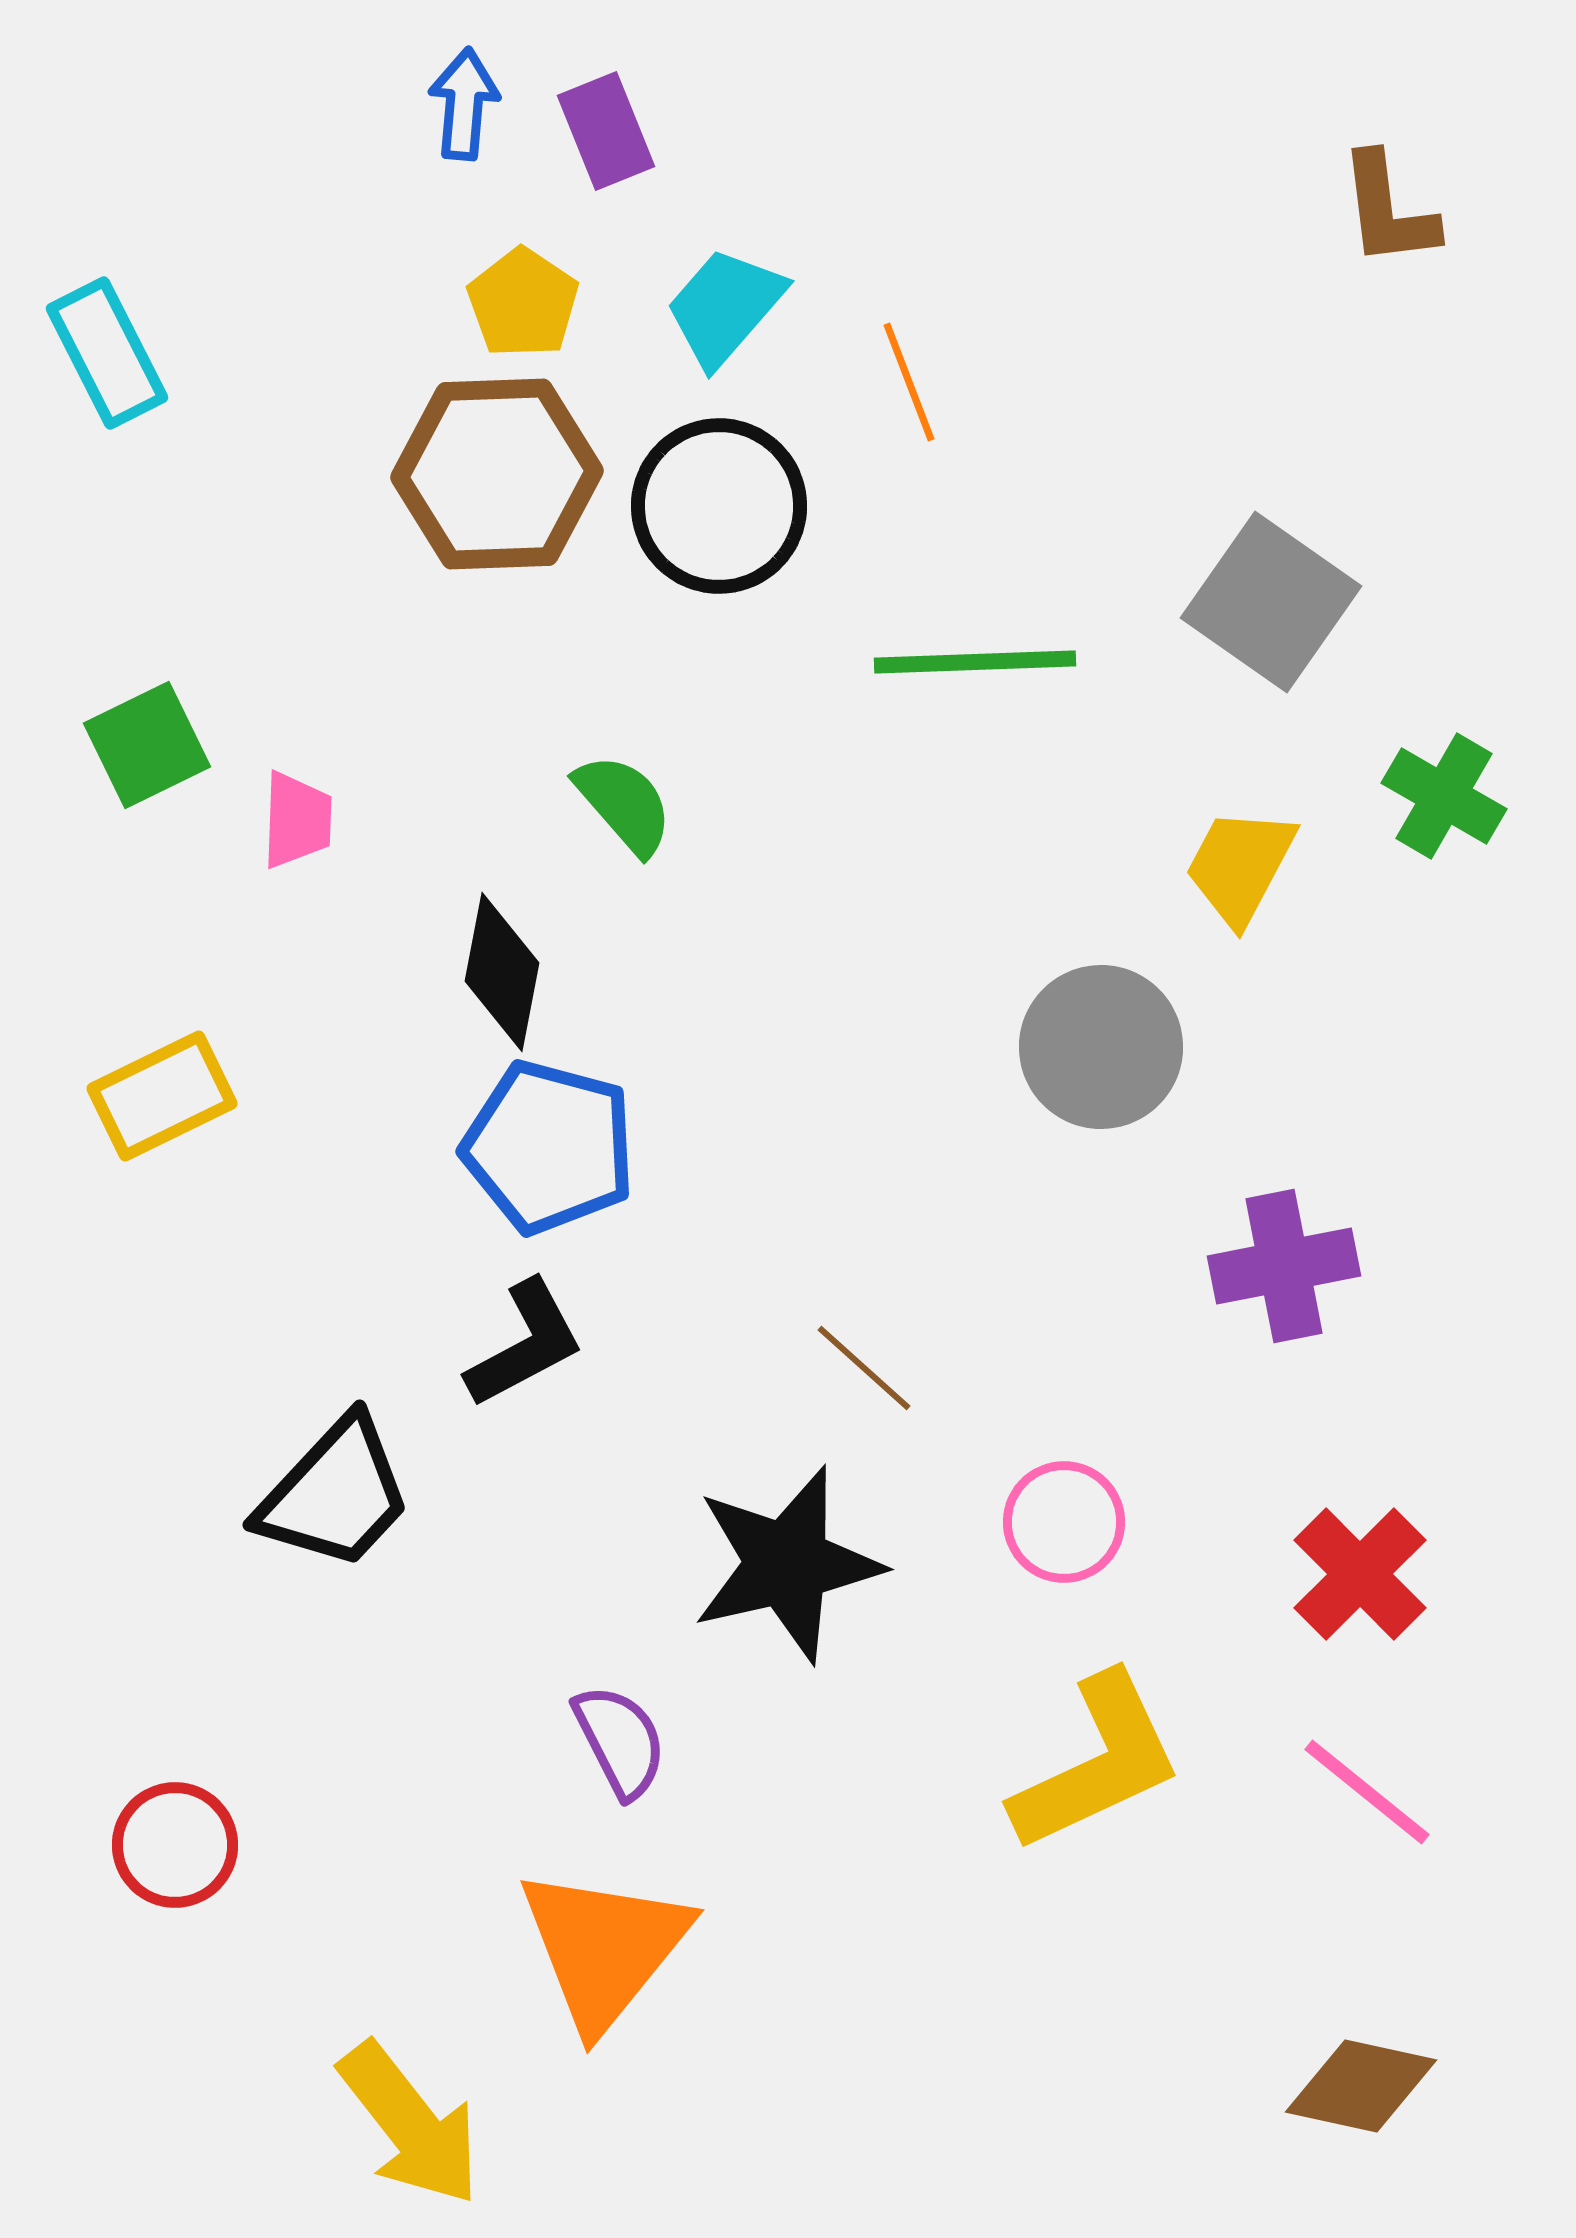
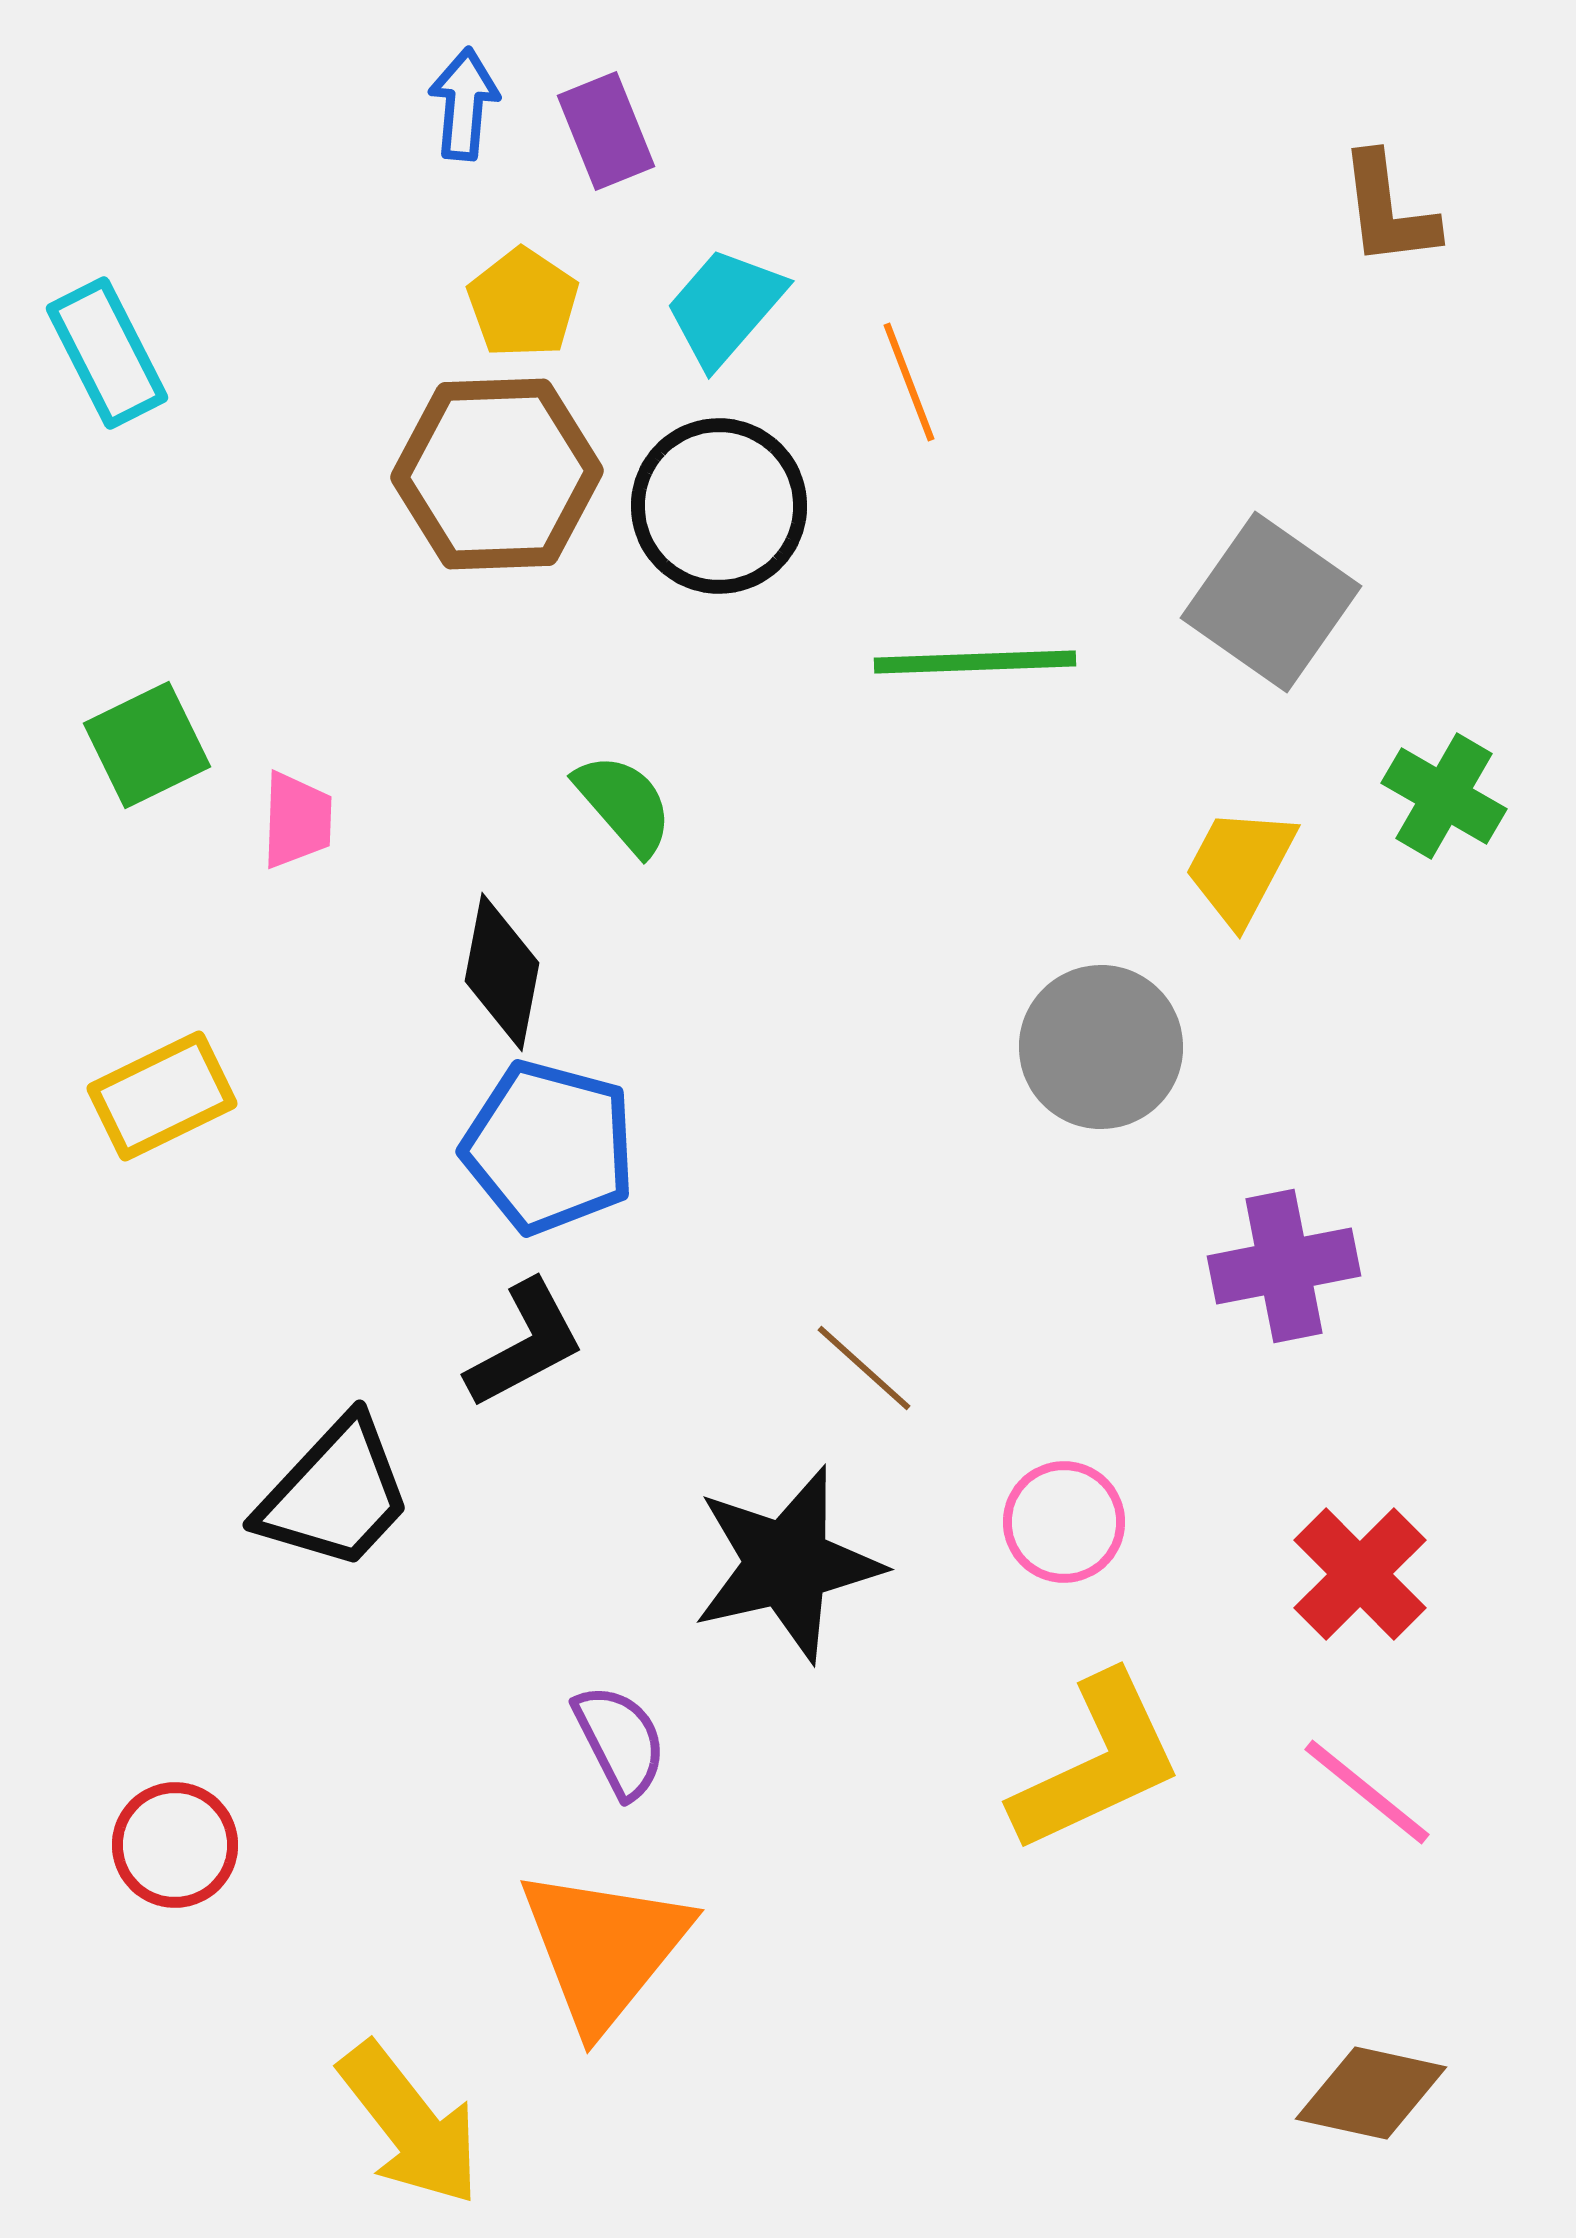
brown diamond: moved 10 px right, 7 px down
